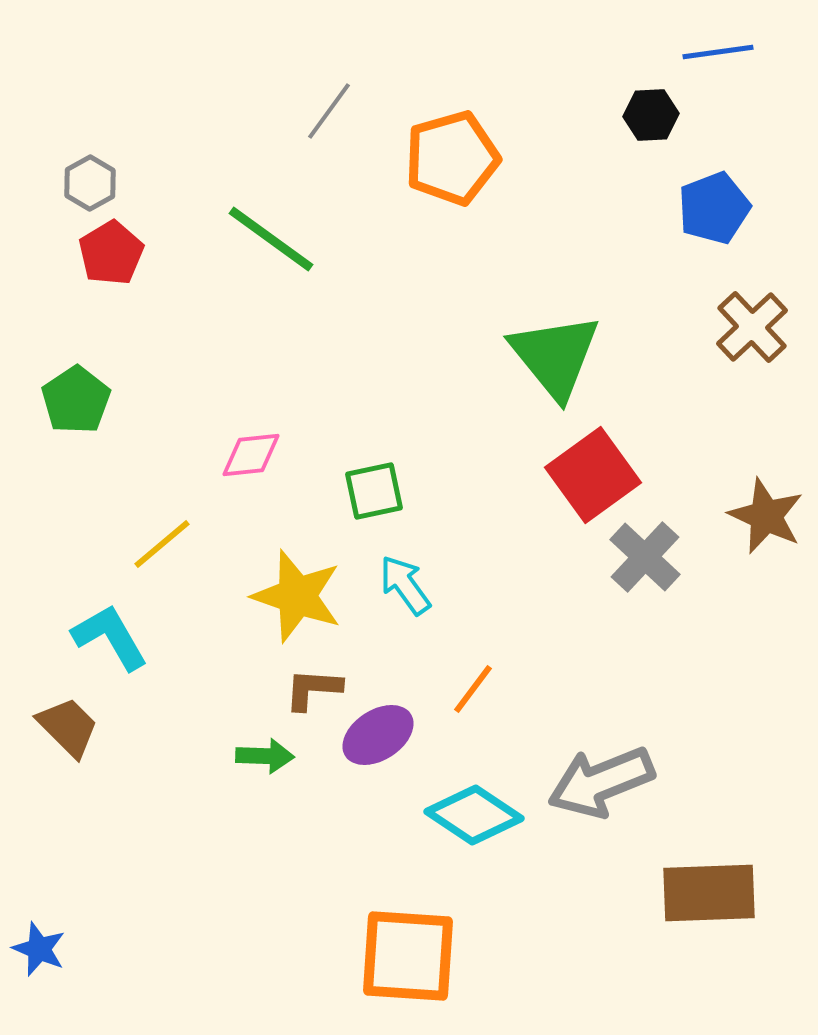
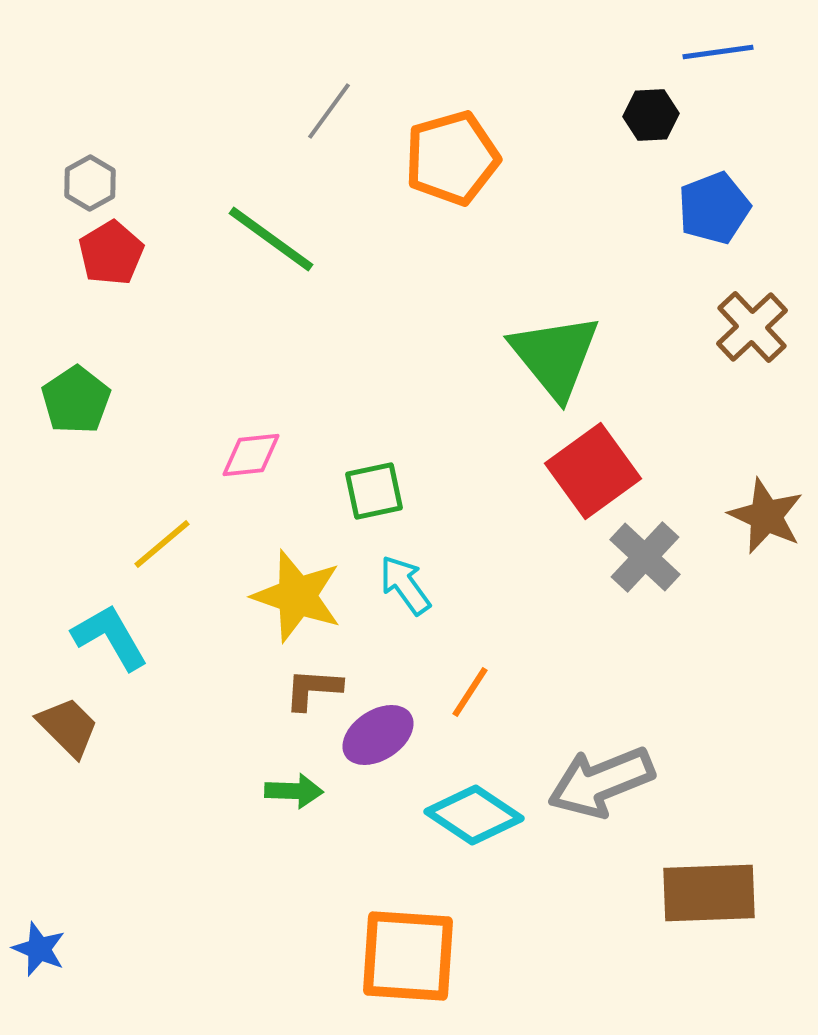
red square: moved 4 px up
orange line: moved 3 px left, 3 px down; rotated 4 degrees counterclockwise
green arrow: moved 29 px right, 35 px down
